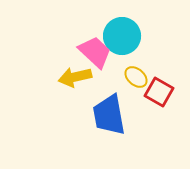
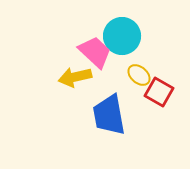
yellow ellipse: moved 3 px right, 2 px up
